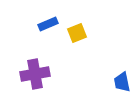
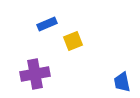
blue rectangle: moved 1 px left
yellow square: moved 4 px left, 8 px down
